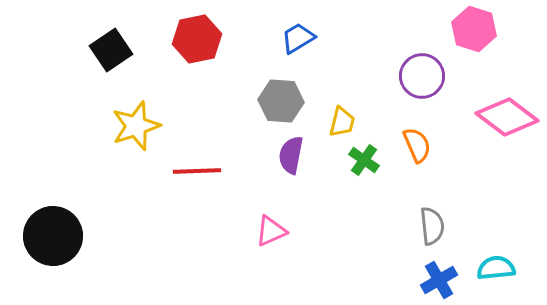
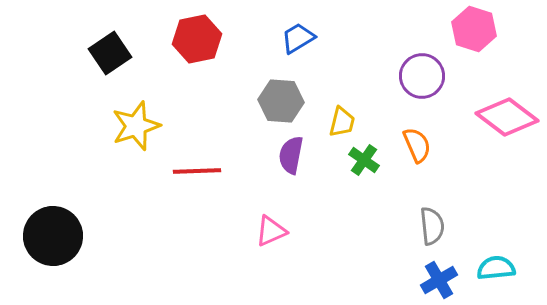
black square: moved 1 px left, 3 px down
